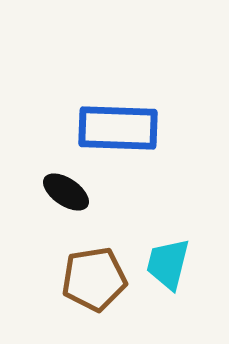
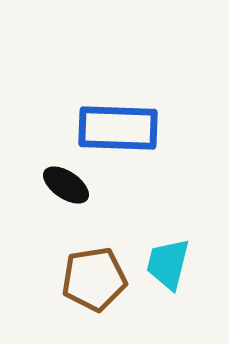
black ellipse: moved 7 px up
